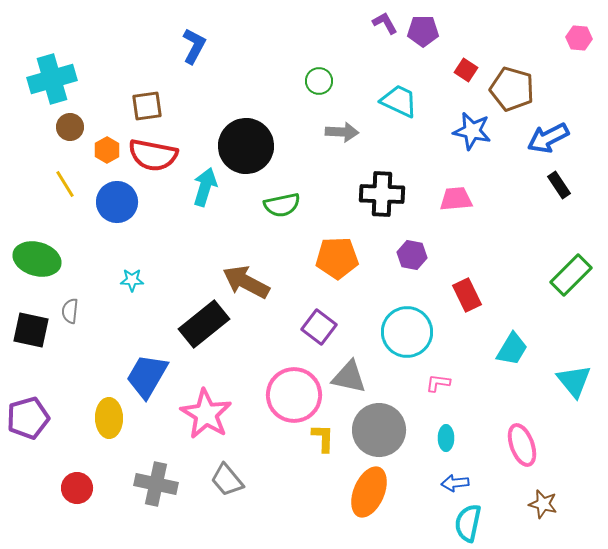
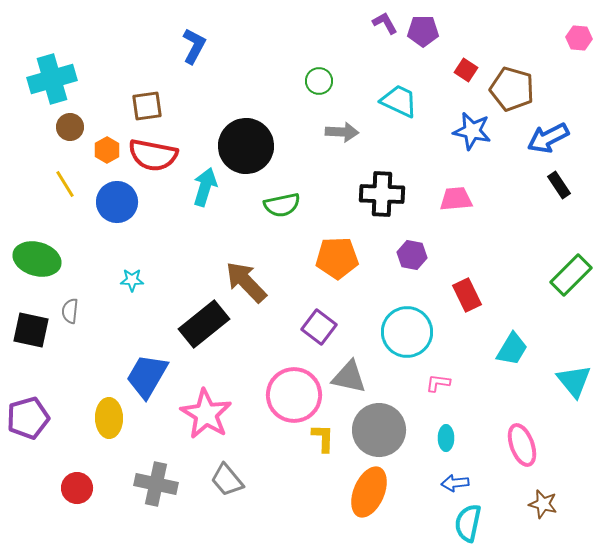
brown arrow at (246, 282): rotated 18 degrees clockwise
